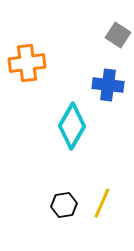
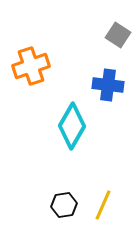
orange cross: moved 4 px right, 3 px down; rotated 12 degrees counterclockwise
yellow line: moved 1 px right, 2 px down
